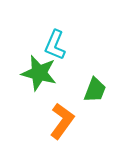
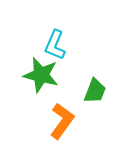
green star: moved 2 px right, 2 px down
green trapezoid: moved 1 px down
